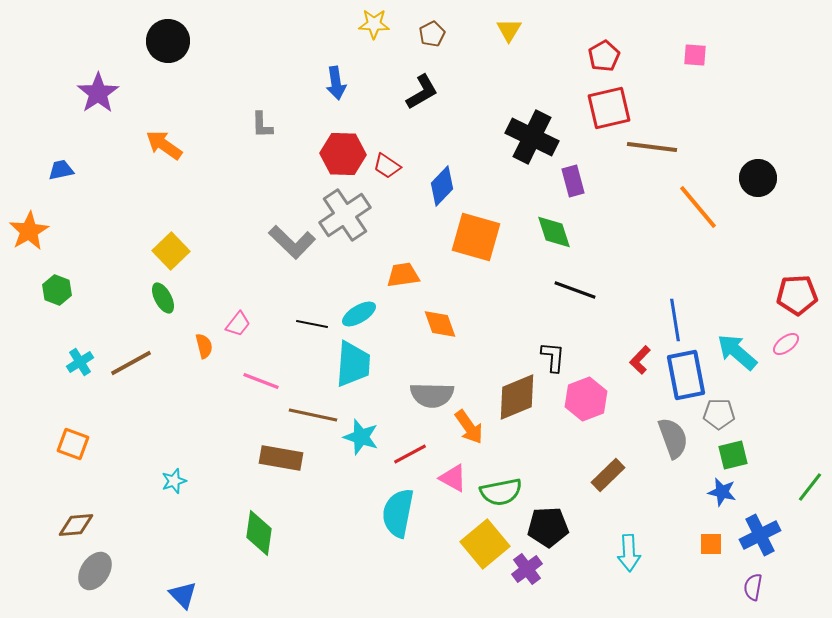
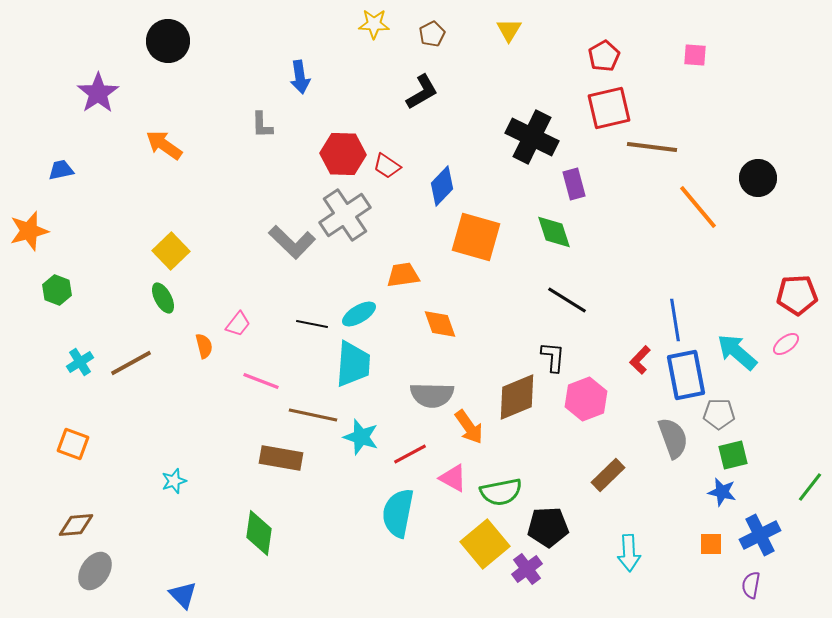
blue arrow at (336, 83): moved 36 px left, 6 px up
purple rectangle at (573, 181): moved 1 px right, 3 px down
orange star at (29, 231): rotated 15 degrees clockwise
black line at (575, 290): moved 8 px left, 10 px down; rotated 12 degrees clockwise
purple semicircle at (753, 587): moved 2 px left, 2 px up
